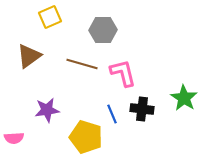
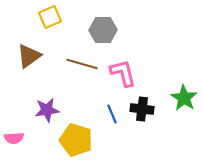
yellow pentagon: moved 10 px left, 3 px down
